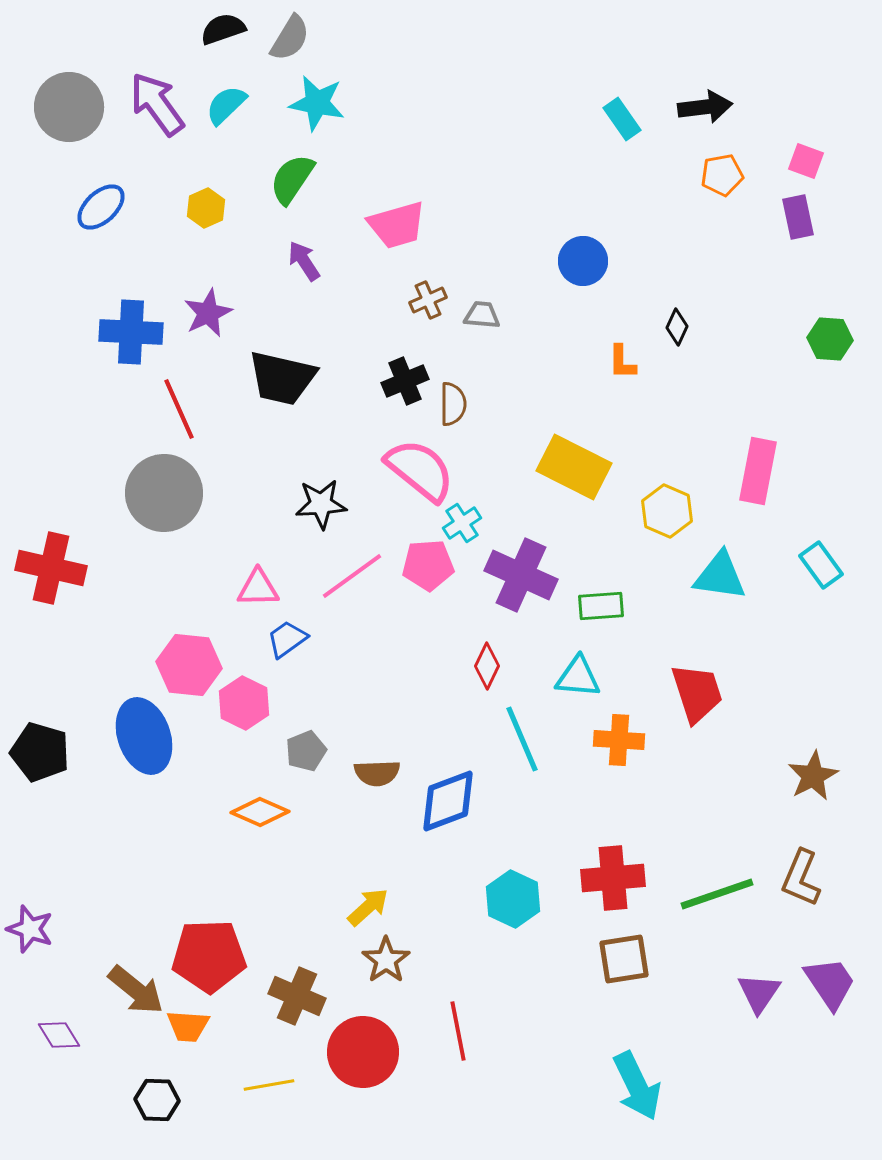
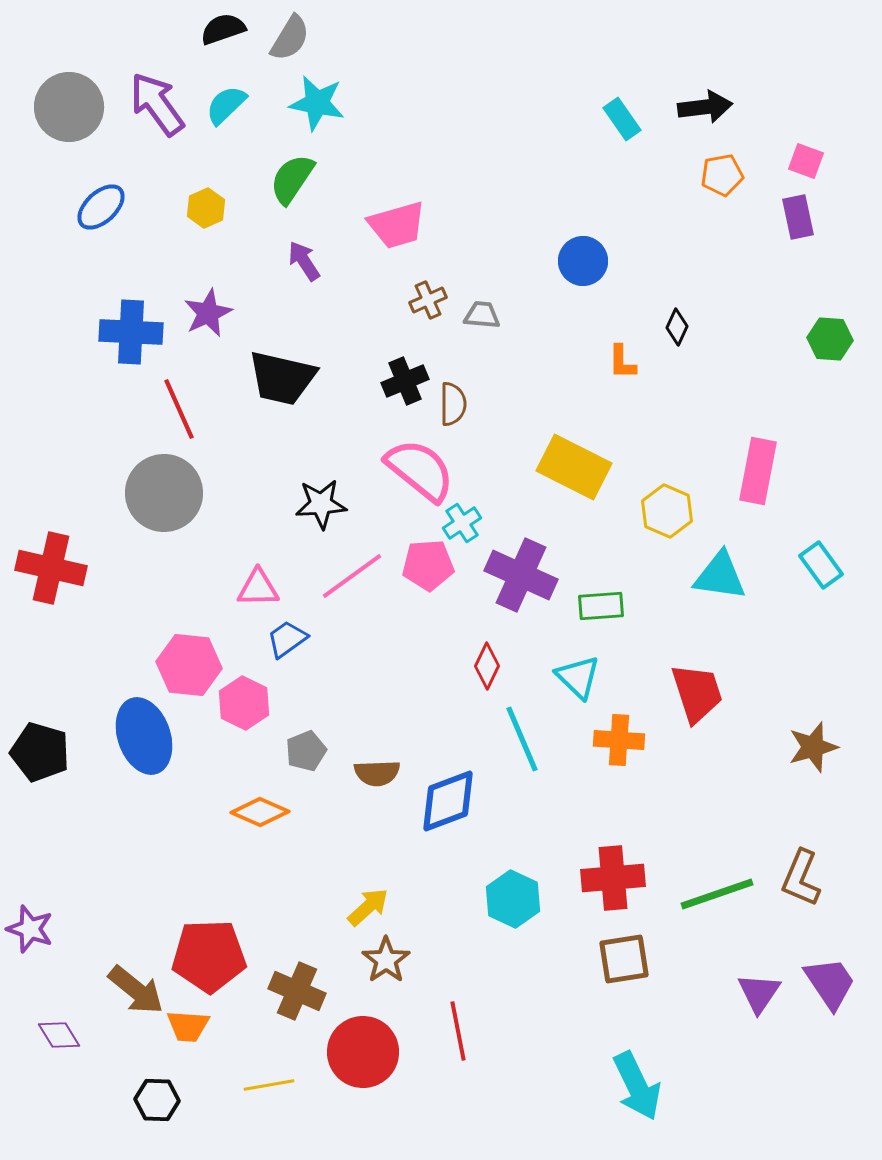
cyan triangle at (578, 677): rotated 39 degrees clockwise
brown star at (813, 776): moved 29 px up; rotated 12 degrees clockwise
brown cross at (297, 996): moved 5 px up
